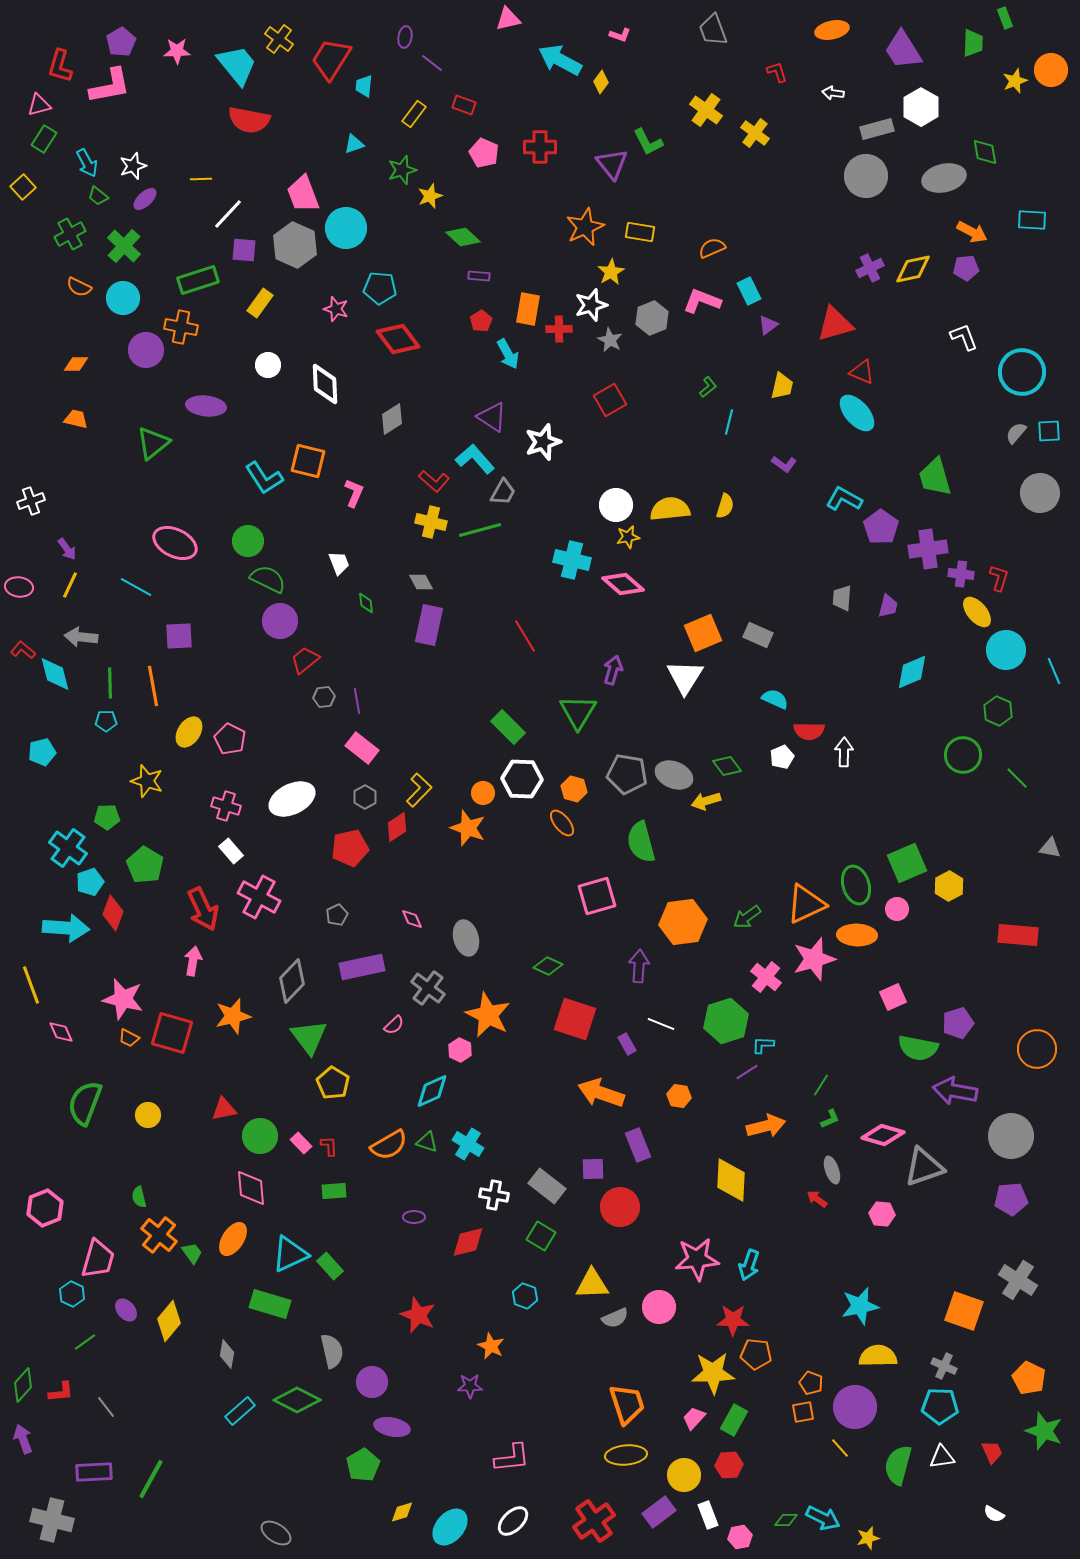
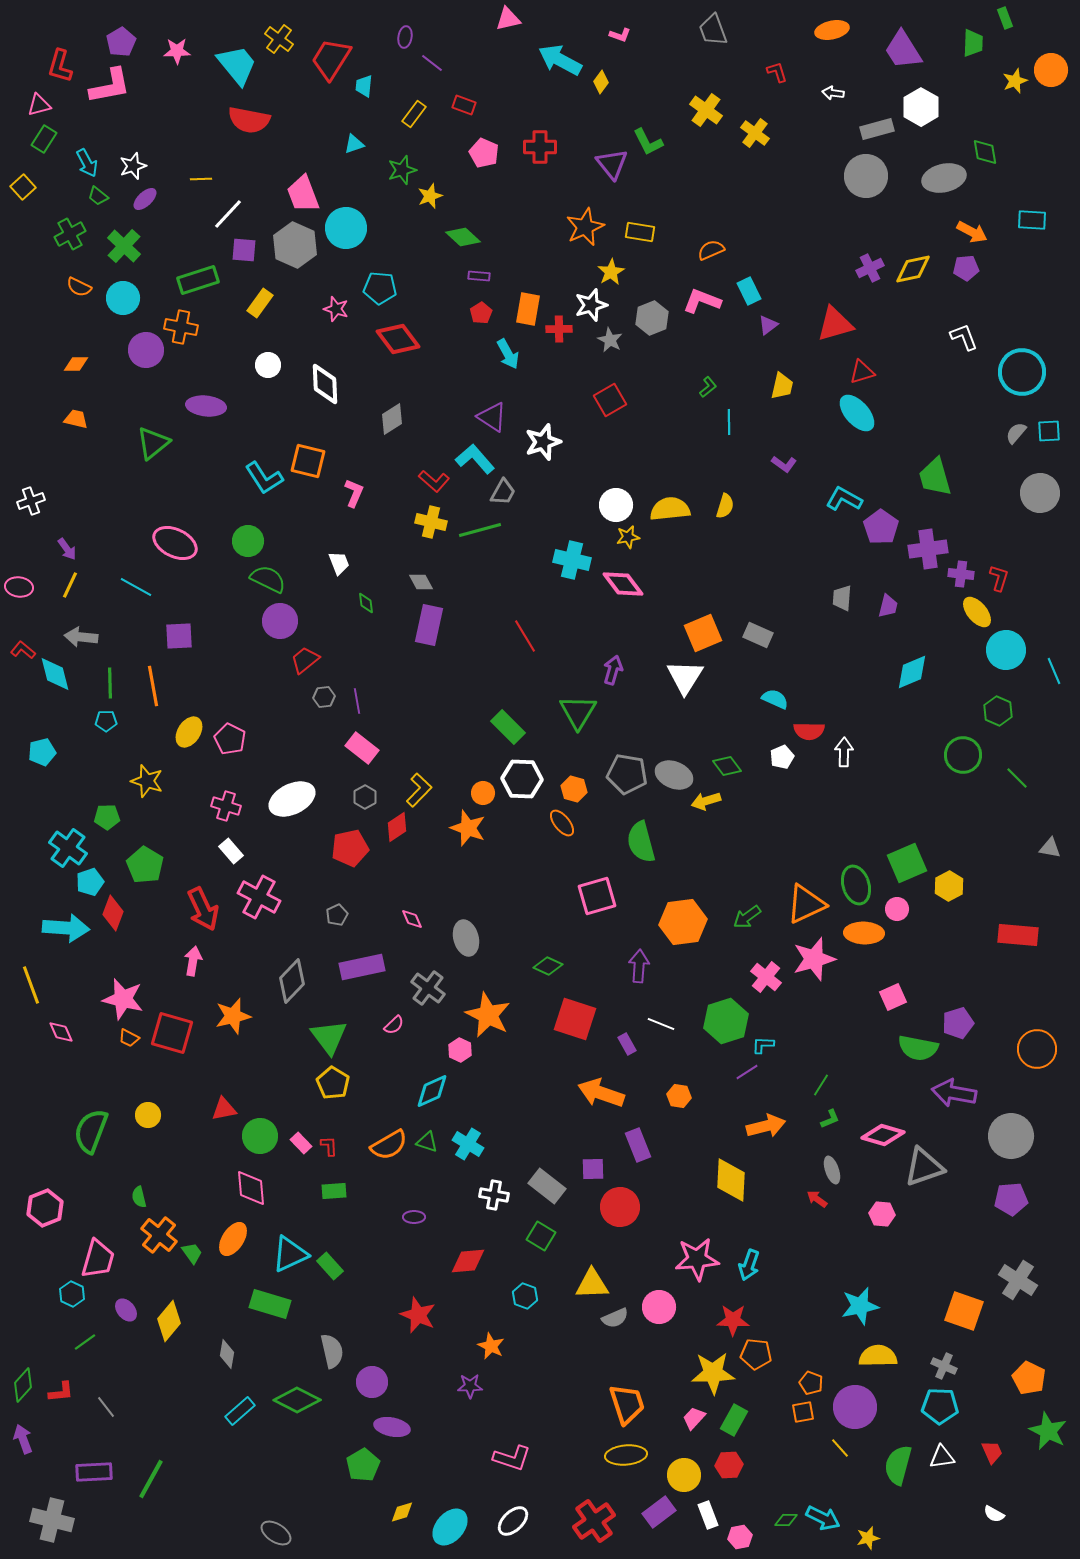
orange semicircle at (712, 248): moved 1 px left, 2 px down
red pentagon at (481, 321): moved 8 px up
red triangle at (862, 372): rotated 40 degrees counterclockwise
cyan line at (729, 422): rotated 15 degrees counterclockwise
pink diamond at (623, 584): rotated 12 degrees clockwise
orange ellipse at (857, 935): moved 7 px right, 2 px up
green triangle at (309, 1037): moved 20 px right
purple arrow at (955, 1091): moved 1 px left, 2 px down
green semicircle at (85, 1103): moved 6 px right, 28 px down
red diamond at (468, 1242): moved 19 px down; rotated 9 degrees clockwise
green star at (1044, 1431): moved 4 px right; rotated 6 degrees clockwise
pink L-shape at (512, 1458): rotated 24 degrees clockwise
